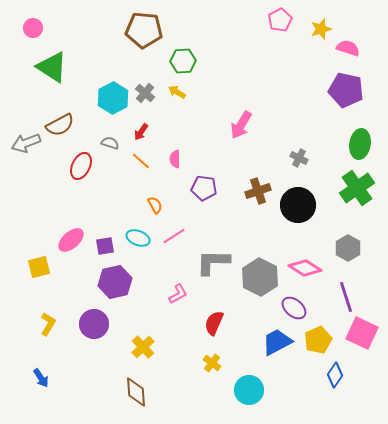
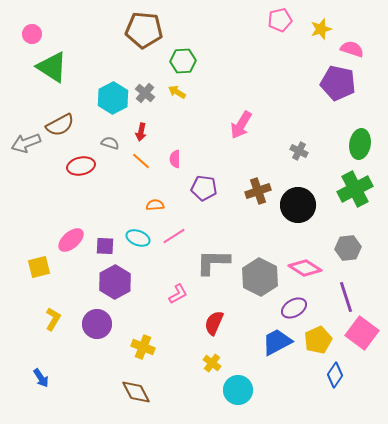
pink pentagon at (280, 20): rotated 15 degrees clockwise
pink circle at (33, 28): moved 1 px left, 6 px down
pink semicircle at (348, 48): moved 4 px right, 1 px down
purple pentagon at (346, 90): moved 8 px left, 7 px up
red arrow at (141, 132): rotated 24 degrees counterclockwise
gray cross at (299, 158): moved 7 px up
red ellipse at (81, 166): rotated 52 degrees clockwise
green cross at (357, 188): moved 2 px left, 1 px down; rotated 8 degrees clockwise
orange semicircle at (155, 205): rotated 66 degrees counterclockwise
purple square at (105, 246): rotated 12 degrees clockwise
gray hexagon at (348, 248): rotated 25 degrees clockwise
purple hexagon at (115, 282): rotated 16 degrees counterclockwise
purple ellipse at (294, 308): rotated 70 degrees counterclockwise
yellow L-shape at (48, 324): moved 5 px right, 5 px up
purple circle at (94, 324): moved 3 px right
pink square at (362, 333): rotated 12 degrees clockwise
yellow cross at (143, 347): rotated 25 degrees counterclockwise
cyan circle at (249, 390): moved 11 px left
brown diamond at (136, 392): rotated 24 degrees counterclockwise
